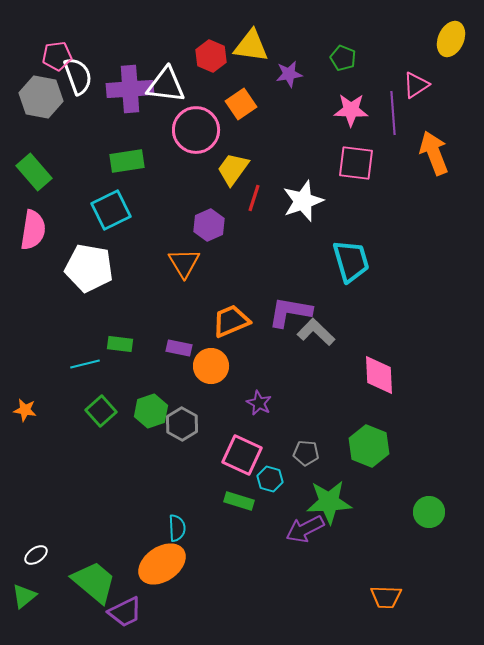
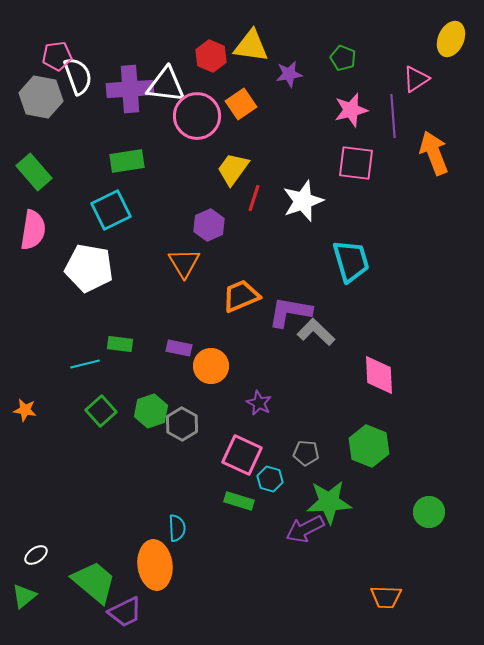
pink triangle at (416, 85): moved 6 px up
pink star at (351, 110): rotated 16 degrees counterclockwise
purple line at (393, 113): moved 3 px down
pink circle at (196, 130): moved 1 px right, 14 px up
orange trapezoid at (231, 321): moved 10 px right, 25 px up
orange ellipse at (162, 564): moved 7 px left, 1 px down; rotated 63 degrees counterclockwise
